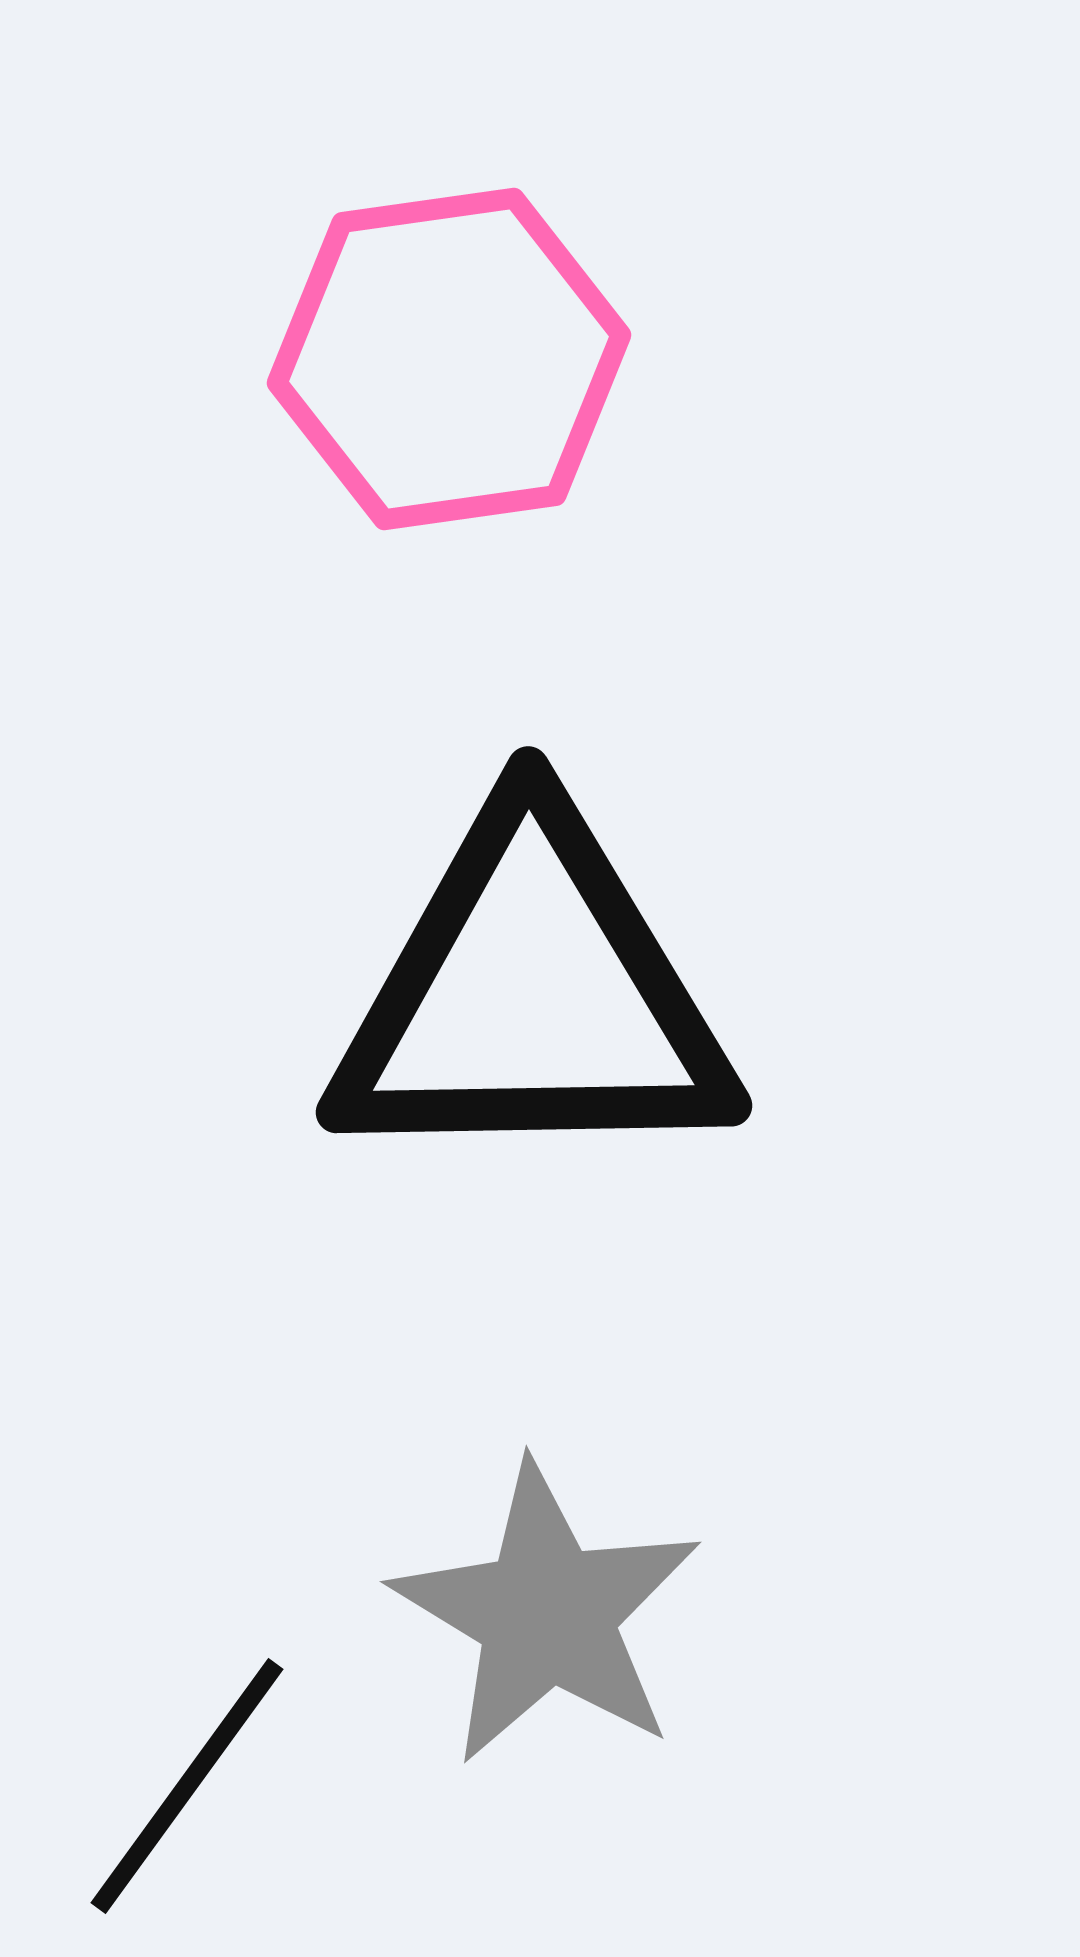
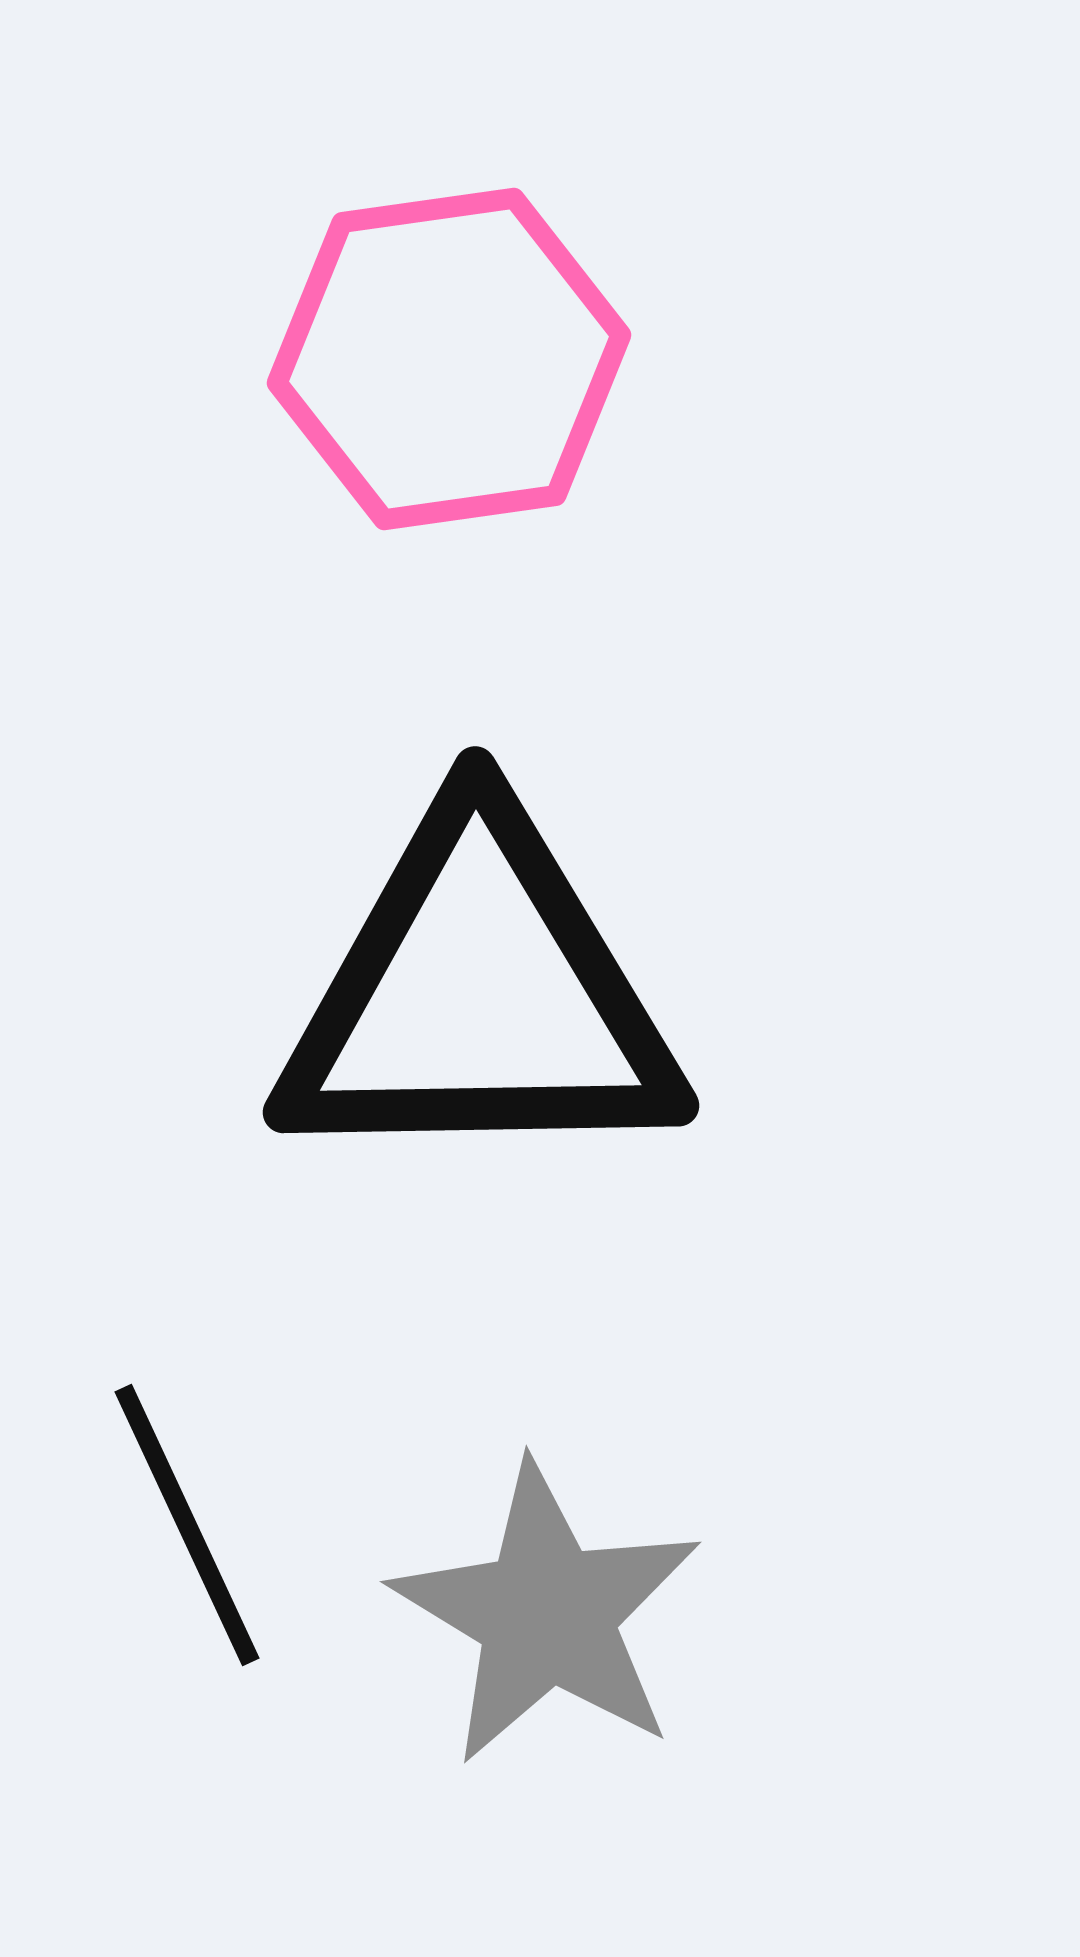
black triangle: moved 53 px left
black line: moved 261 px up; rotated 61 degrees counterclockwise
